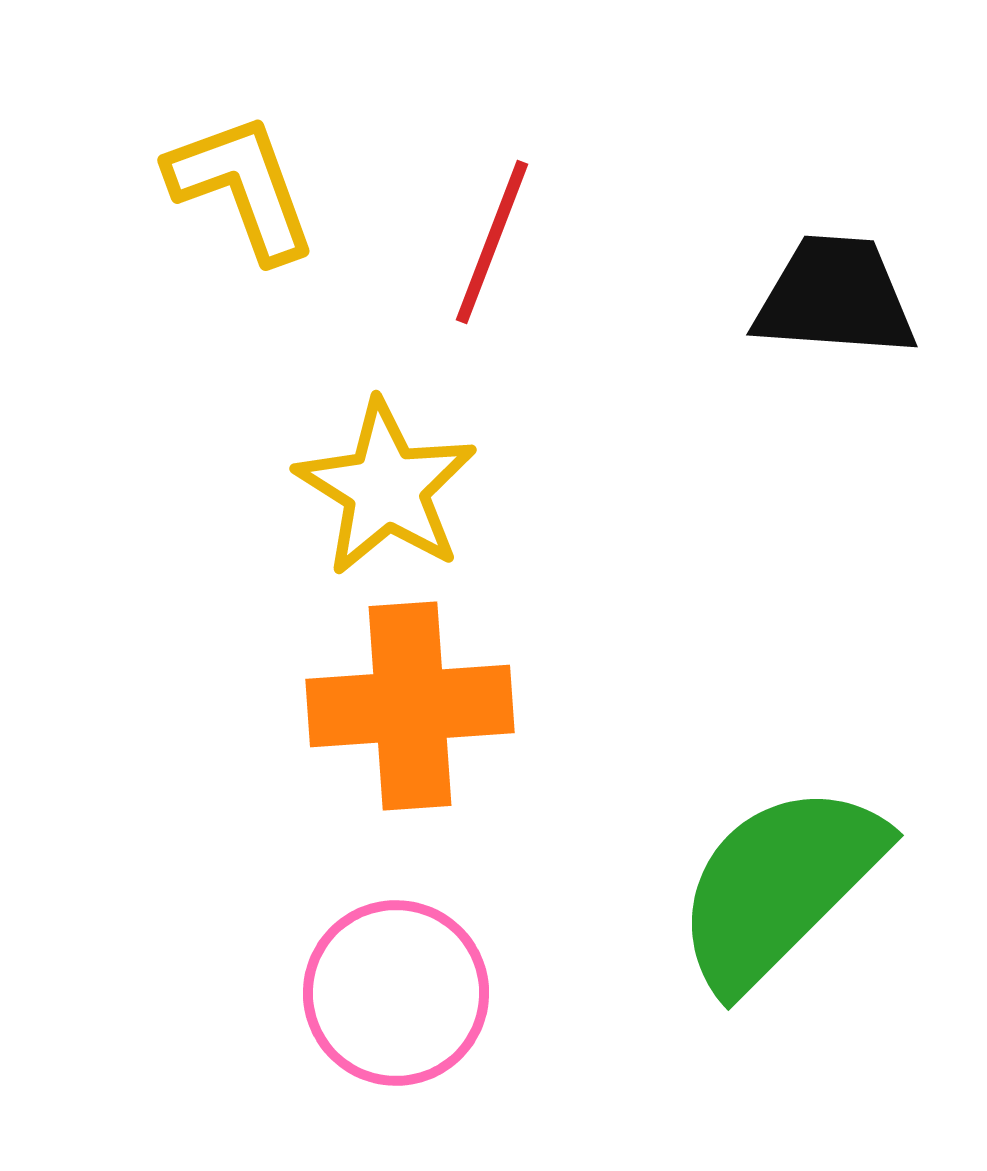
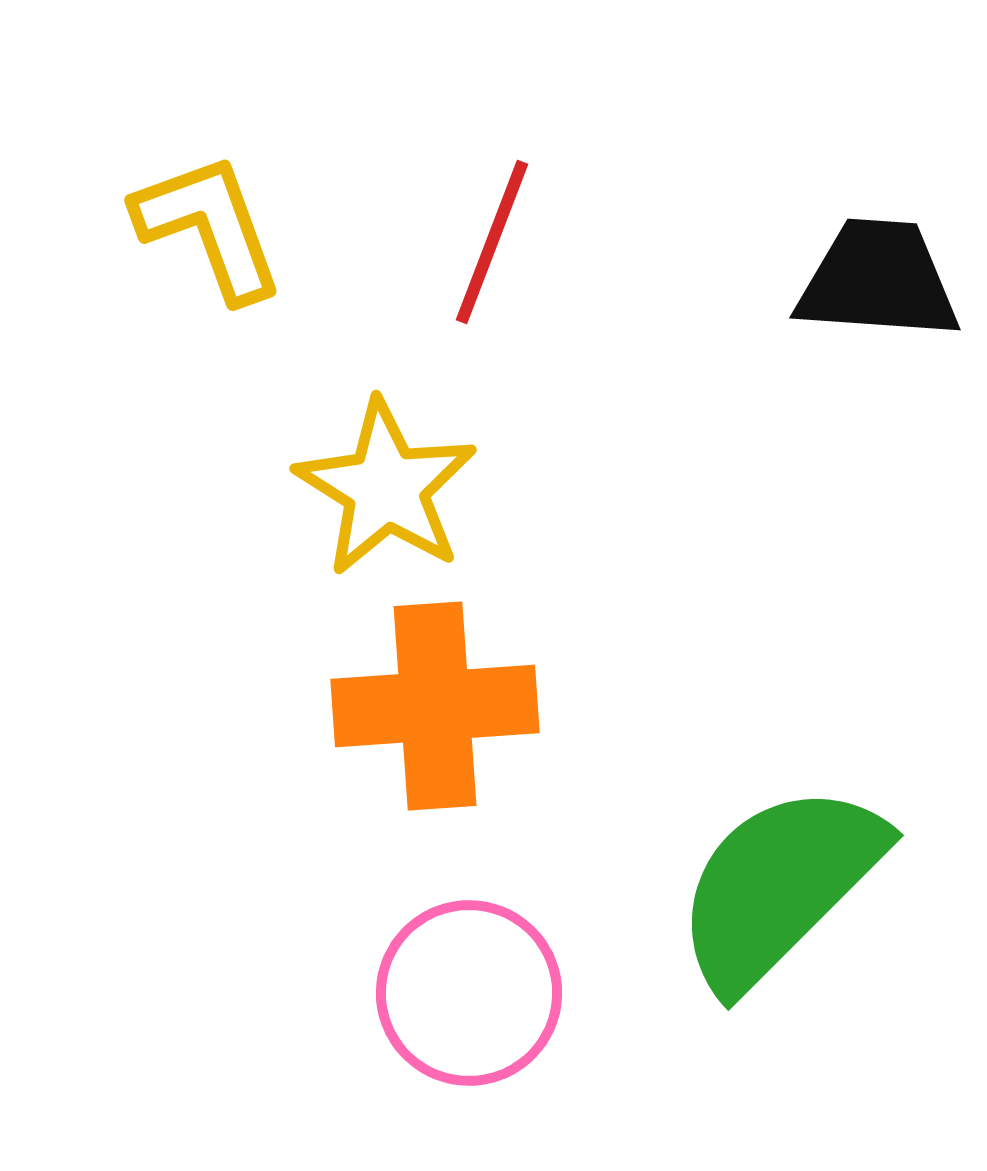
yellow L-shape: moved 33 px left, 40 px down
black trapezoid: moved 43 px right, 17 px up
orange cross: moved 25 px right
pink circle: moved 73 px right
